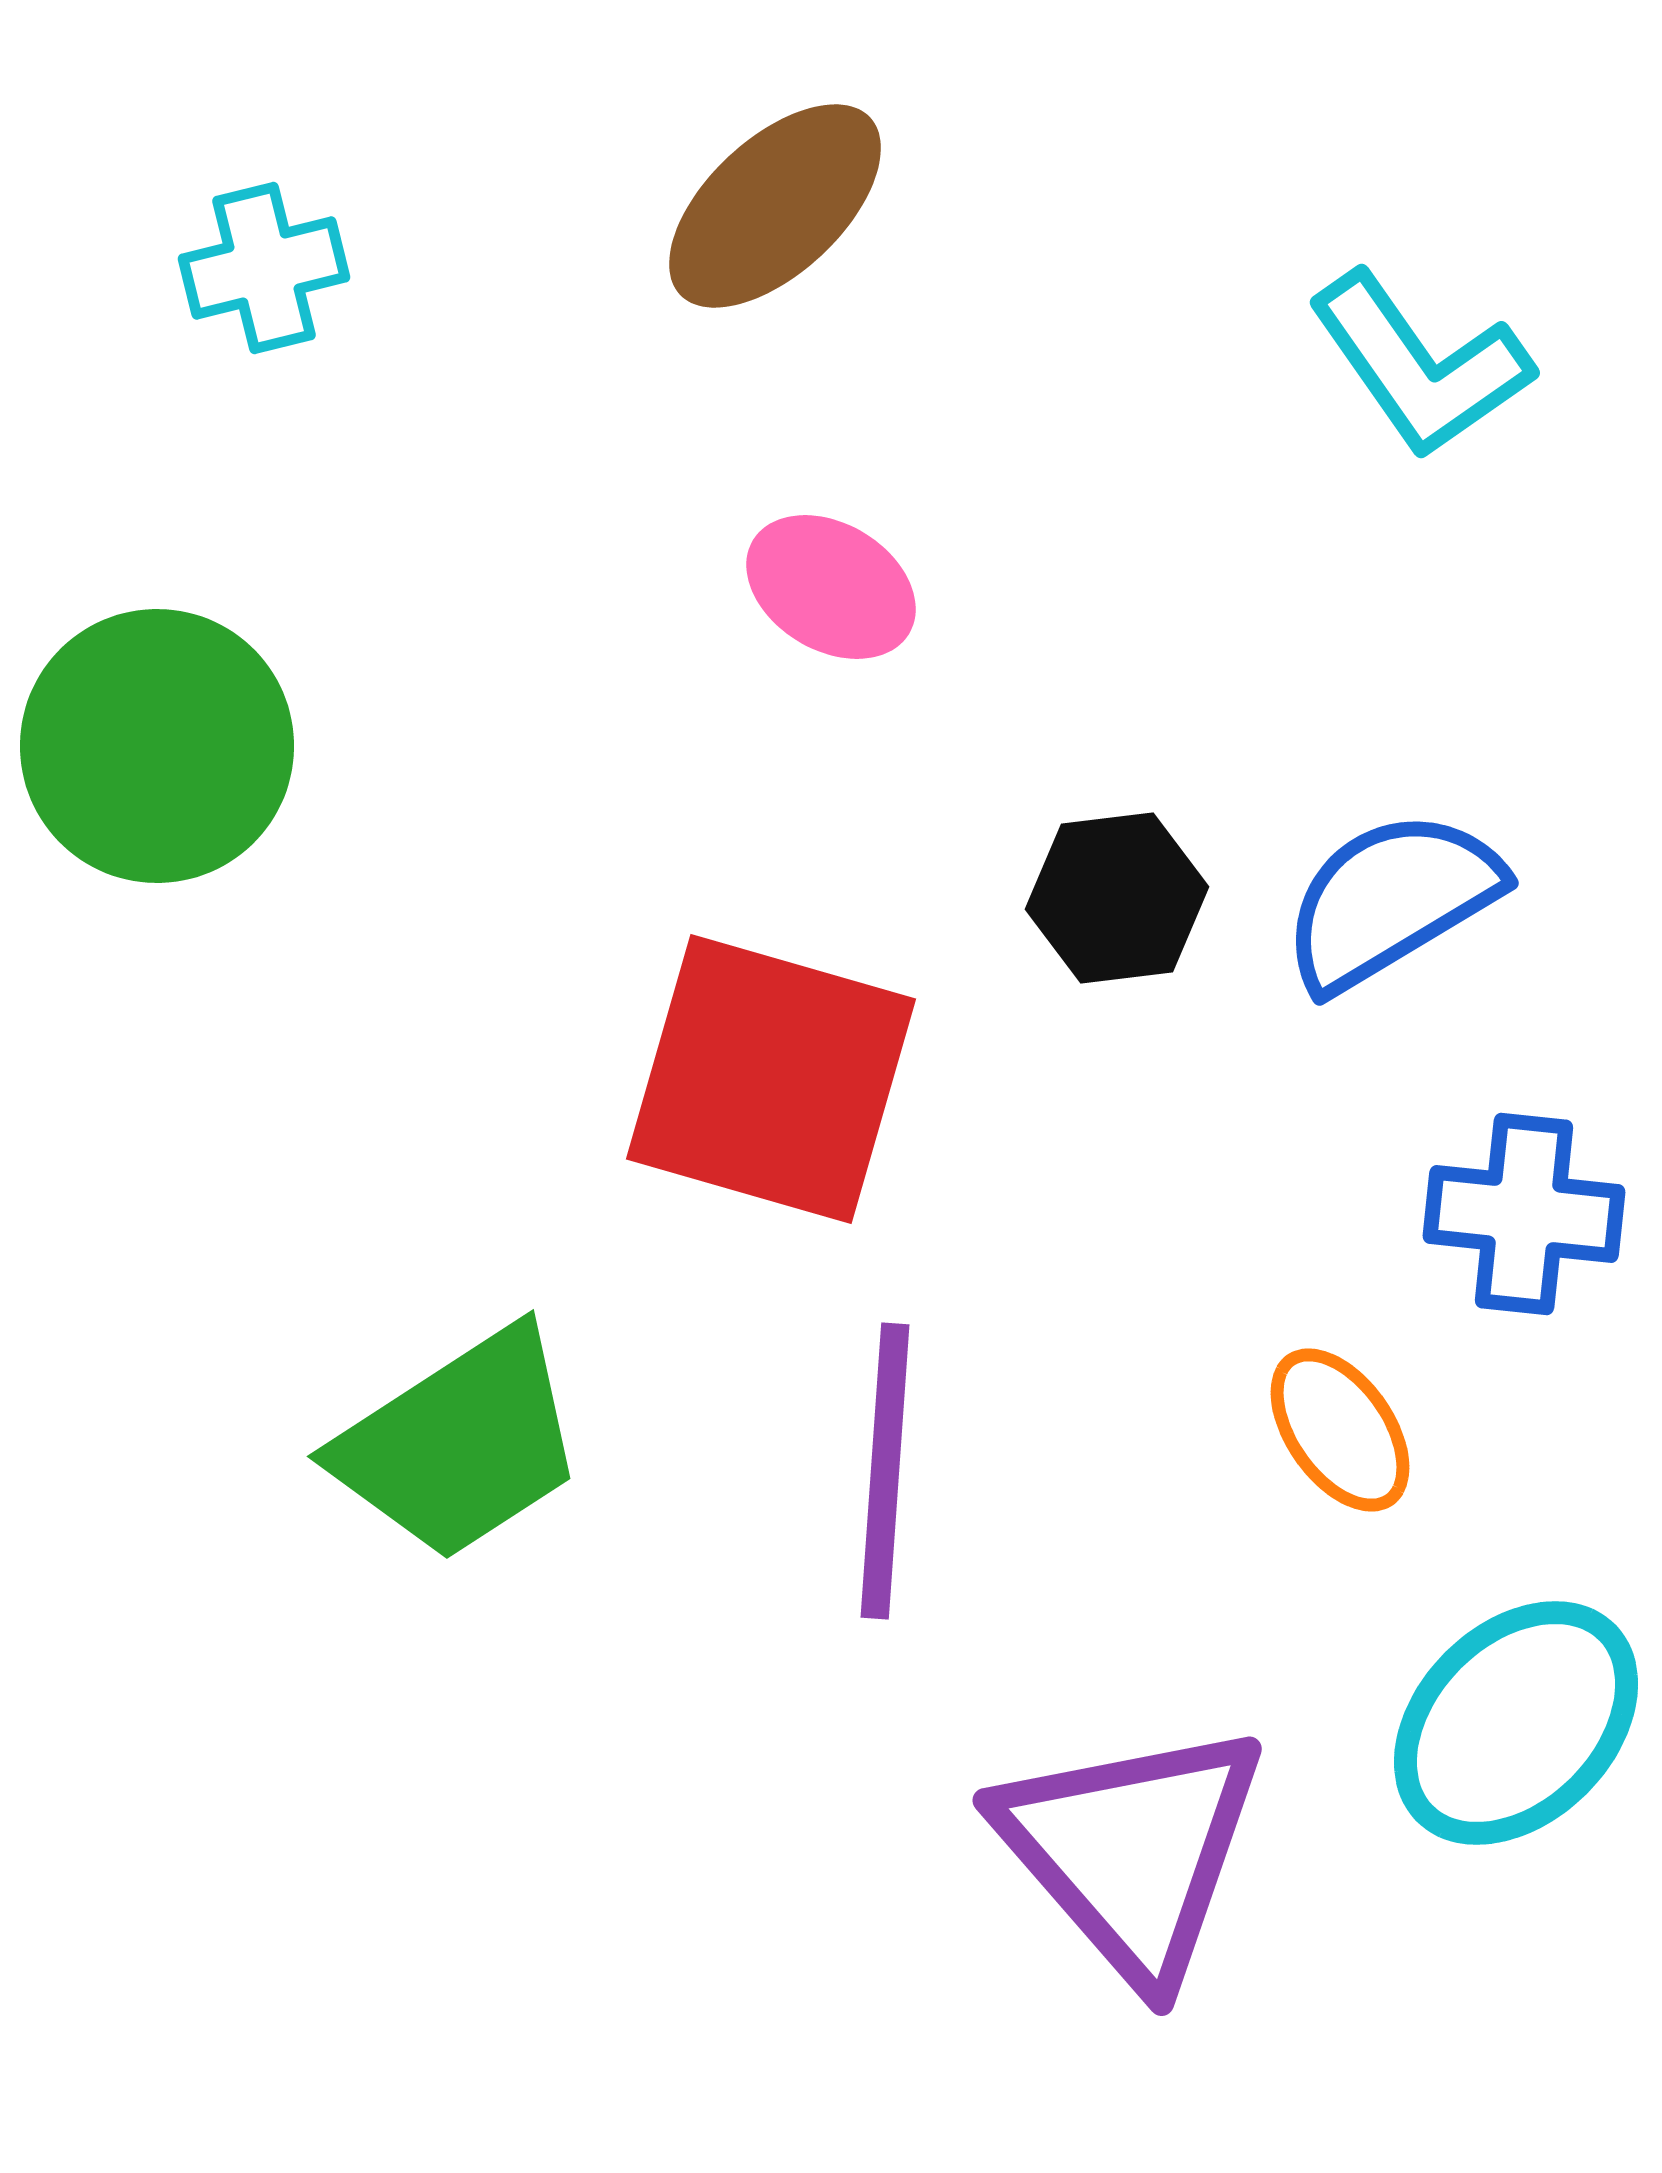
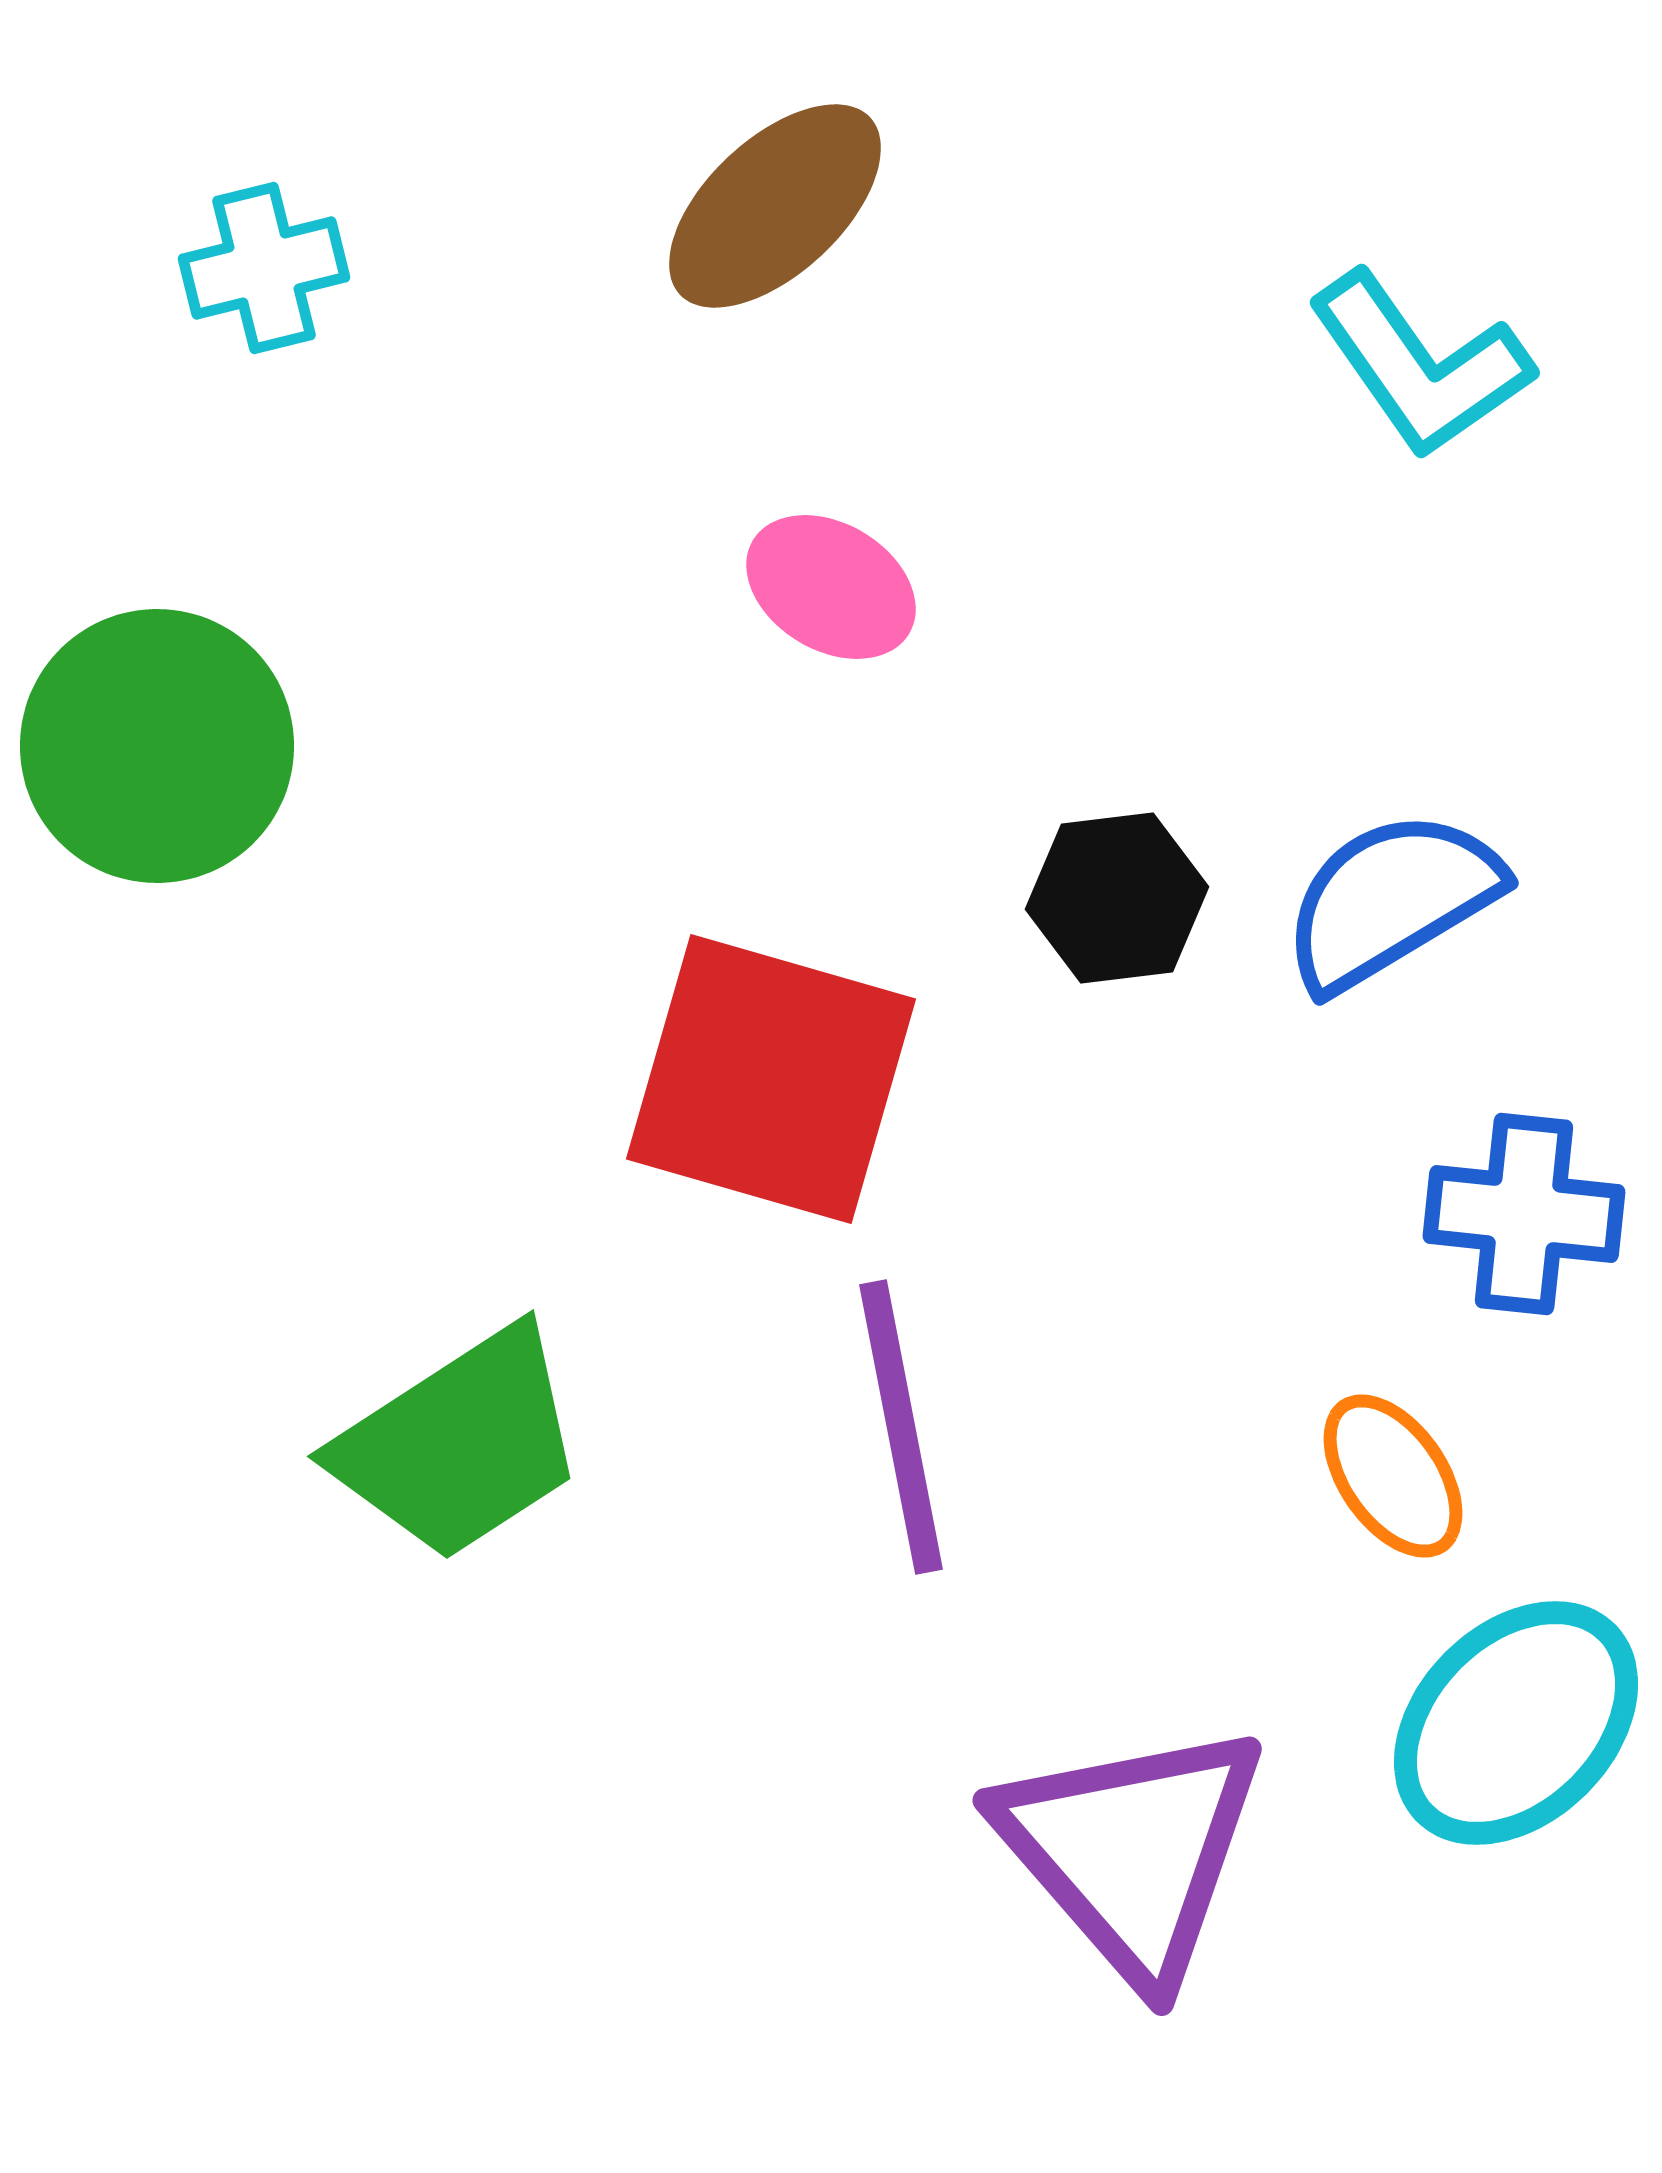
orange ellipse: moved 53 px right, 46 px down
purple line: moved 16 px right, 44 px up; rotated 15 degrees counterclockwise
